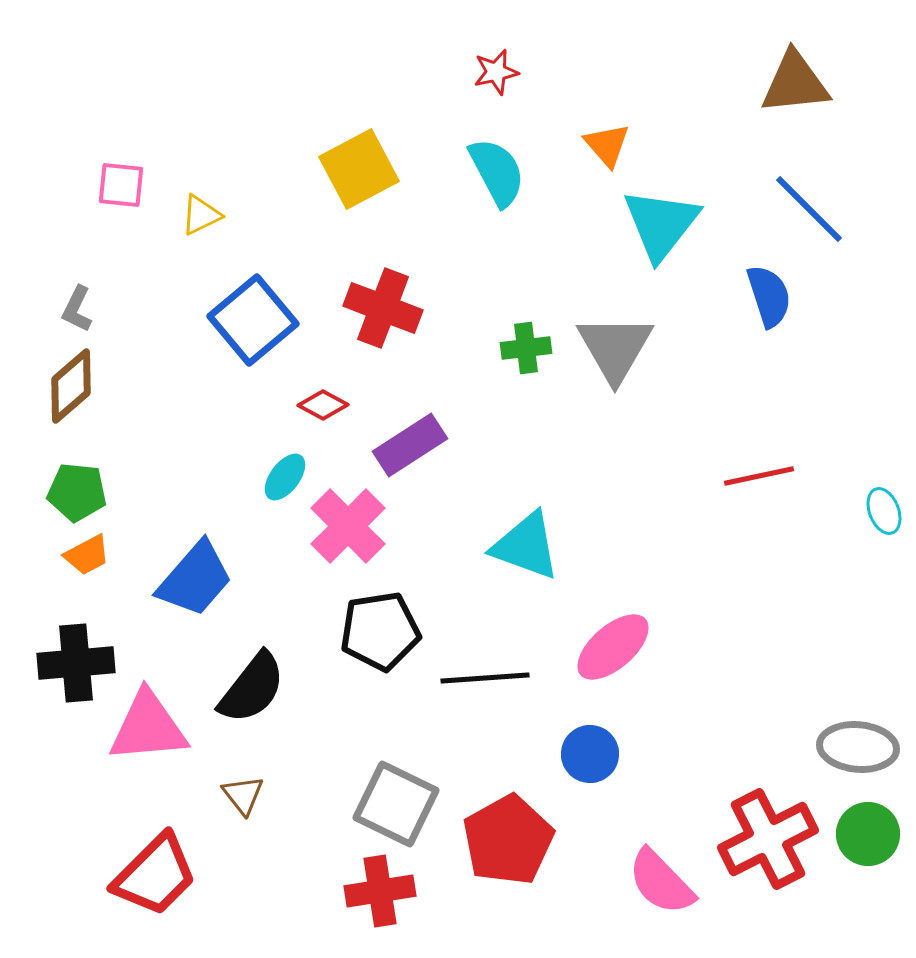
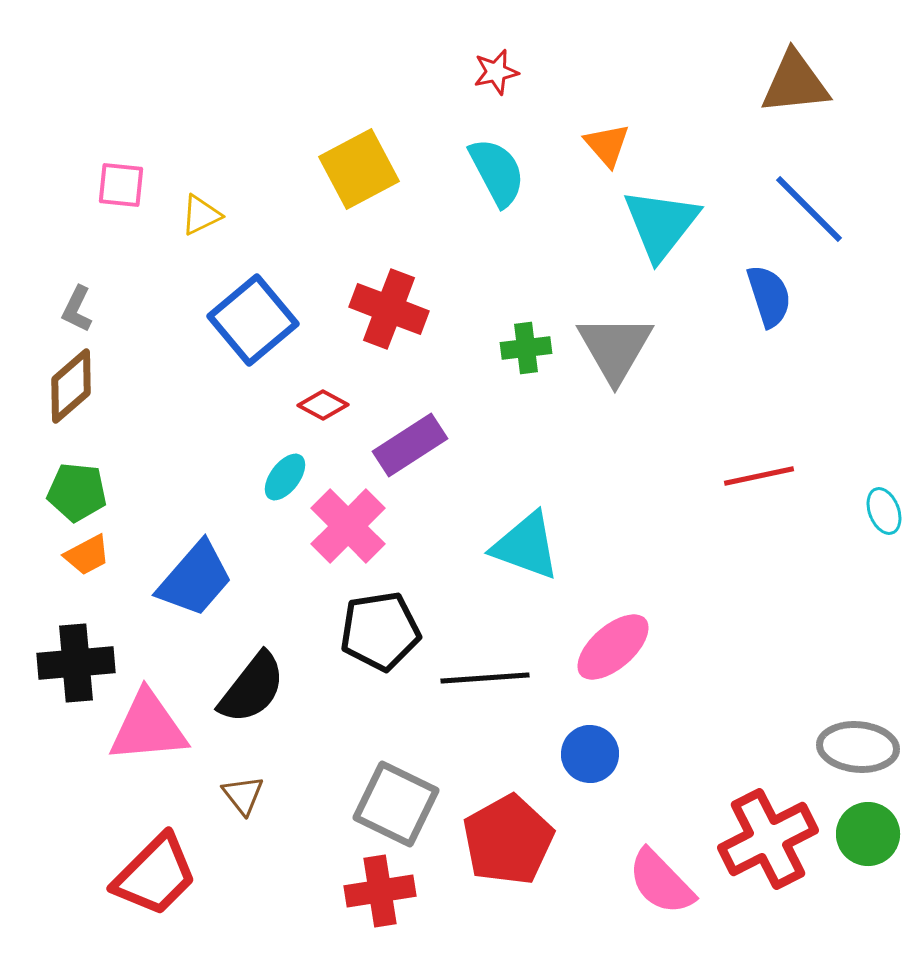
red cross at (383, 308): moved 6 px right, 1 px down
